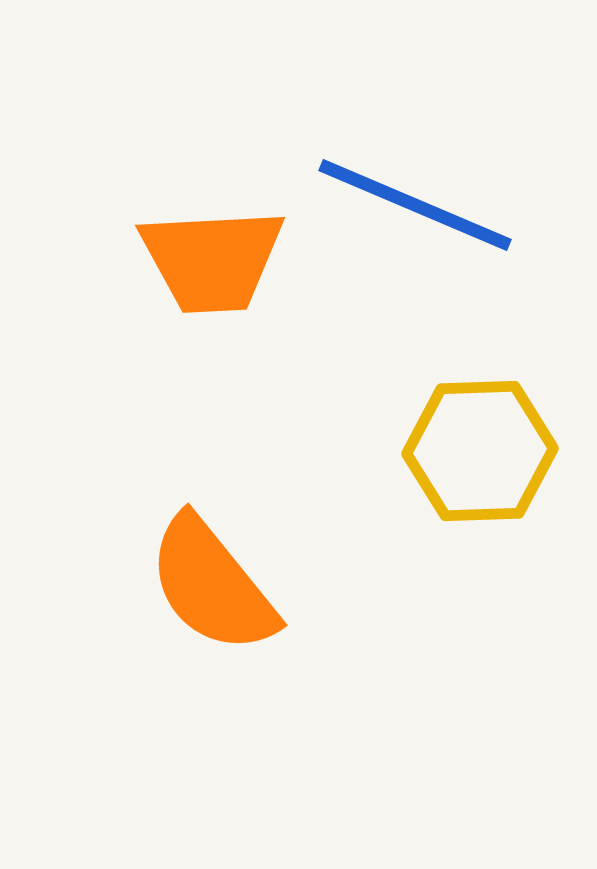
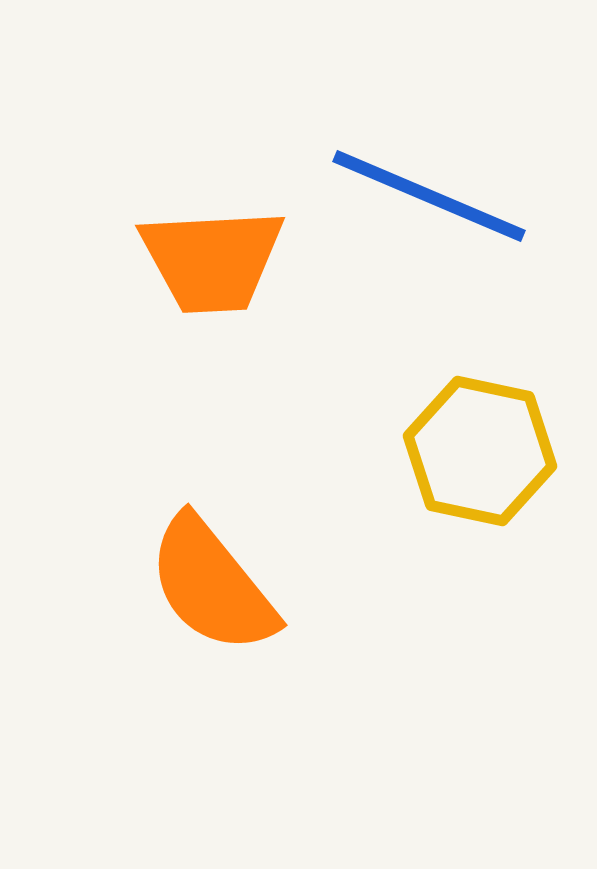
blue line: moved 14 px right, 9 px up
yellow hexagon: rotated 14 degrees clockwise
